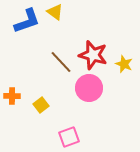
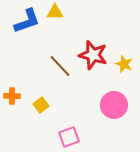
yellow triangle: rotated 36 degrees counterclockwise
brown line: moved 1 px left, 4 px down
pink circle: moved 25 px right, 17 px down
